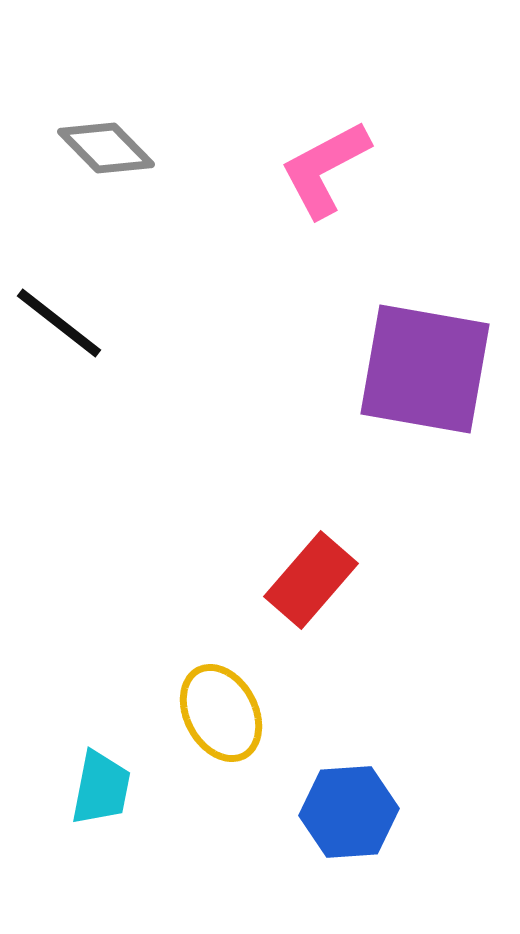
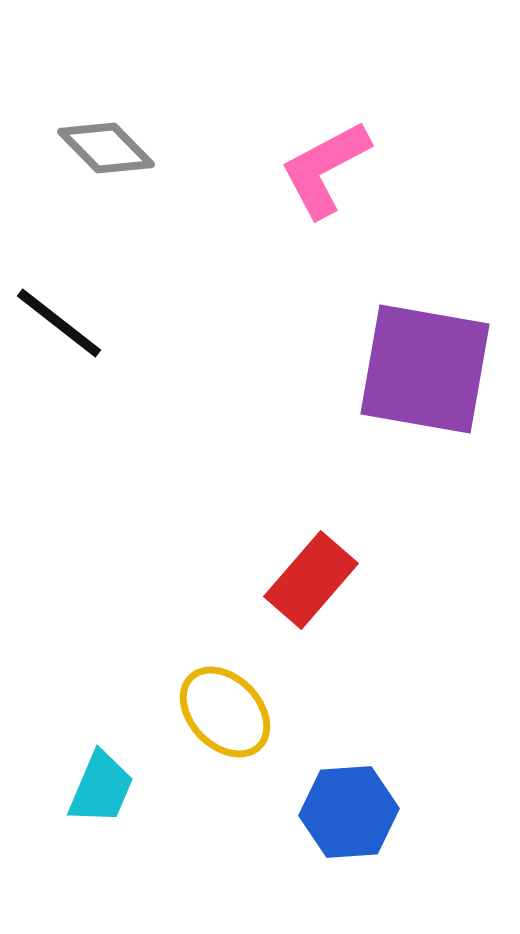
yellow ellipse: moved 4 px right, 1 px up; rotated 16 degrees counterclockwise
cyan trapezoid: rotated 12 degrees clockwise
